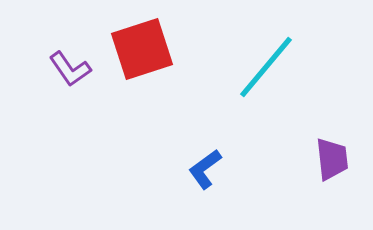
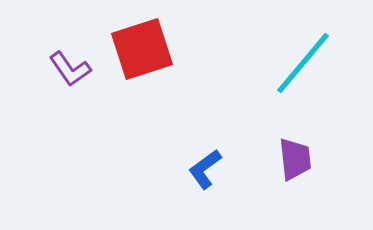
cyan line: moved 37 px right, 4 px up
purple trapezoid: moved 37 px left
